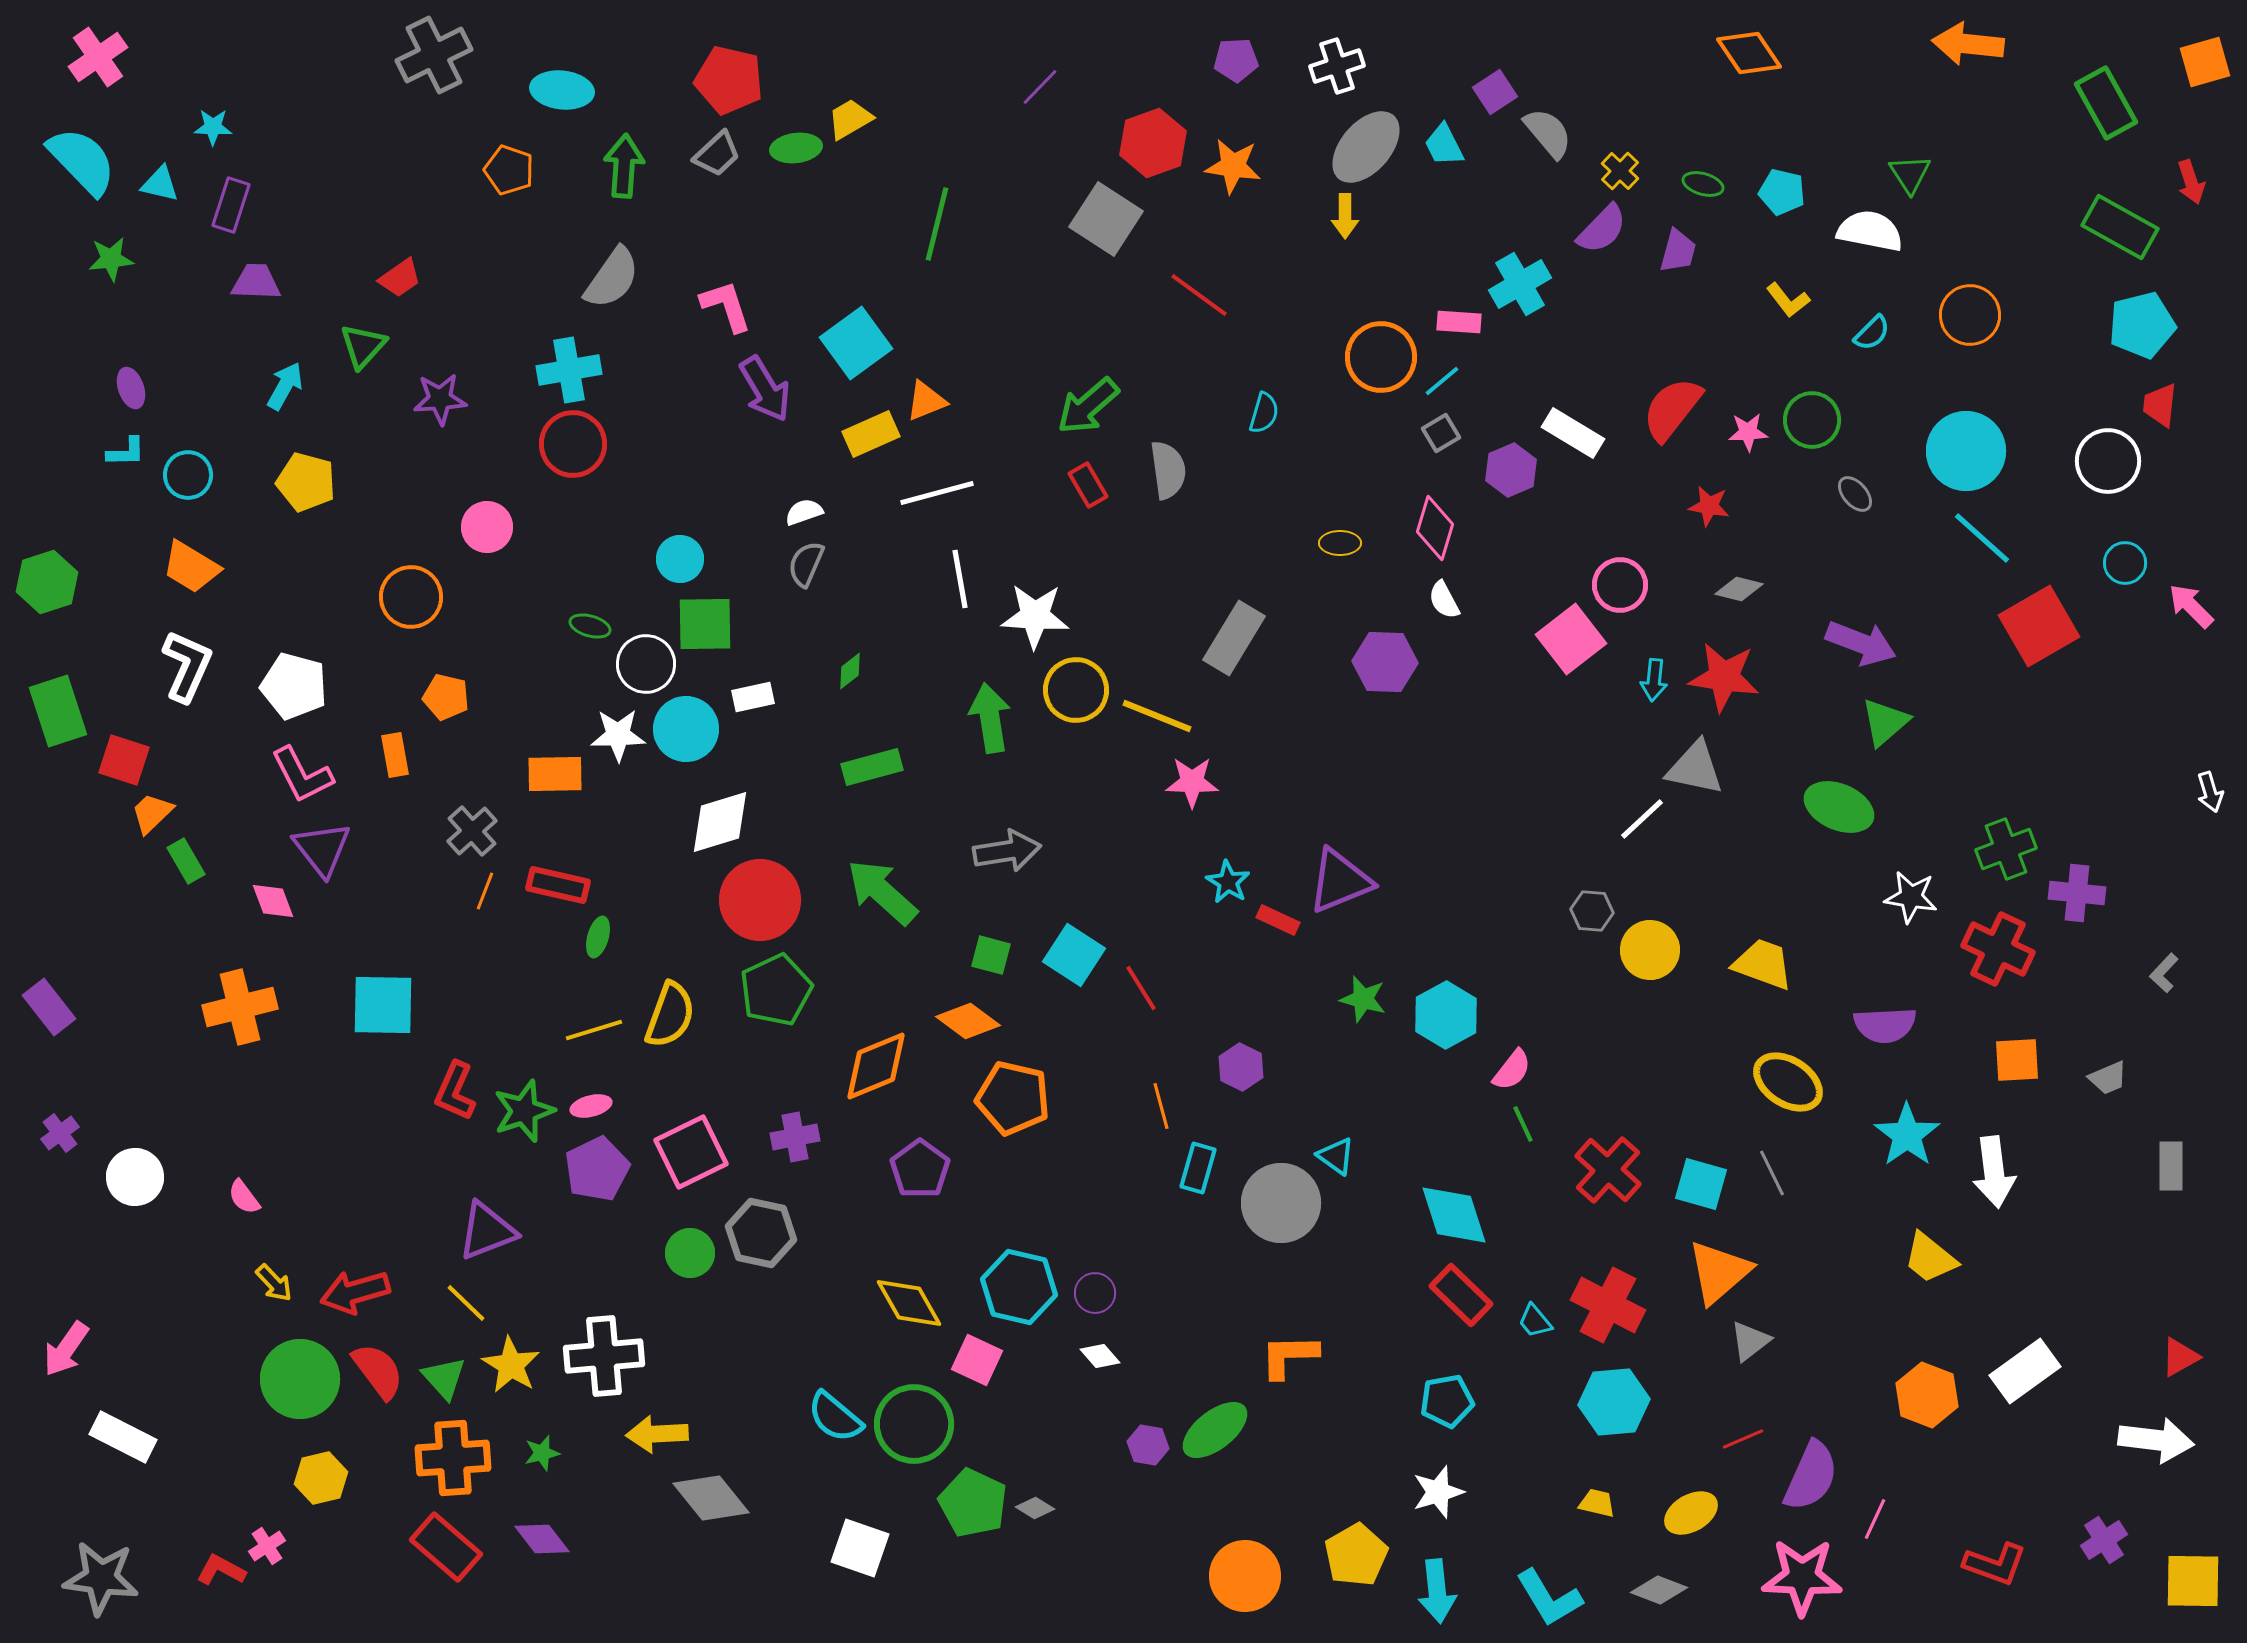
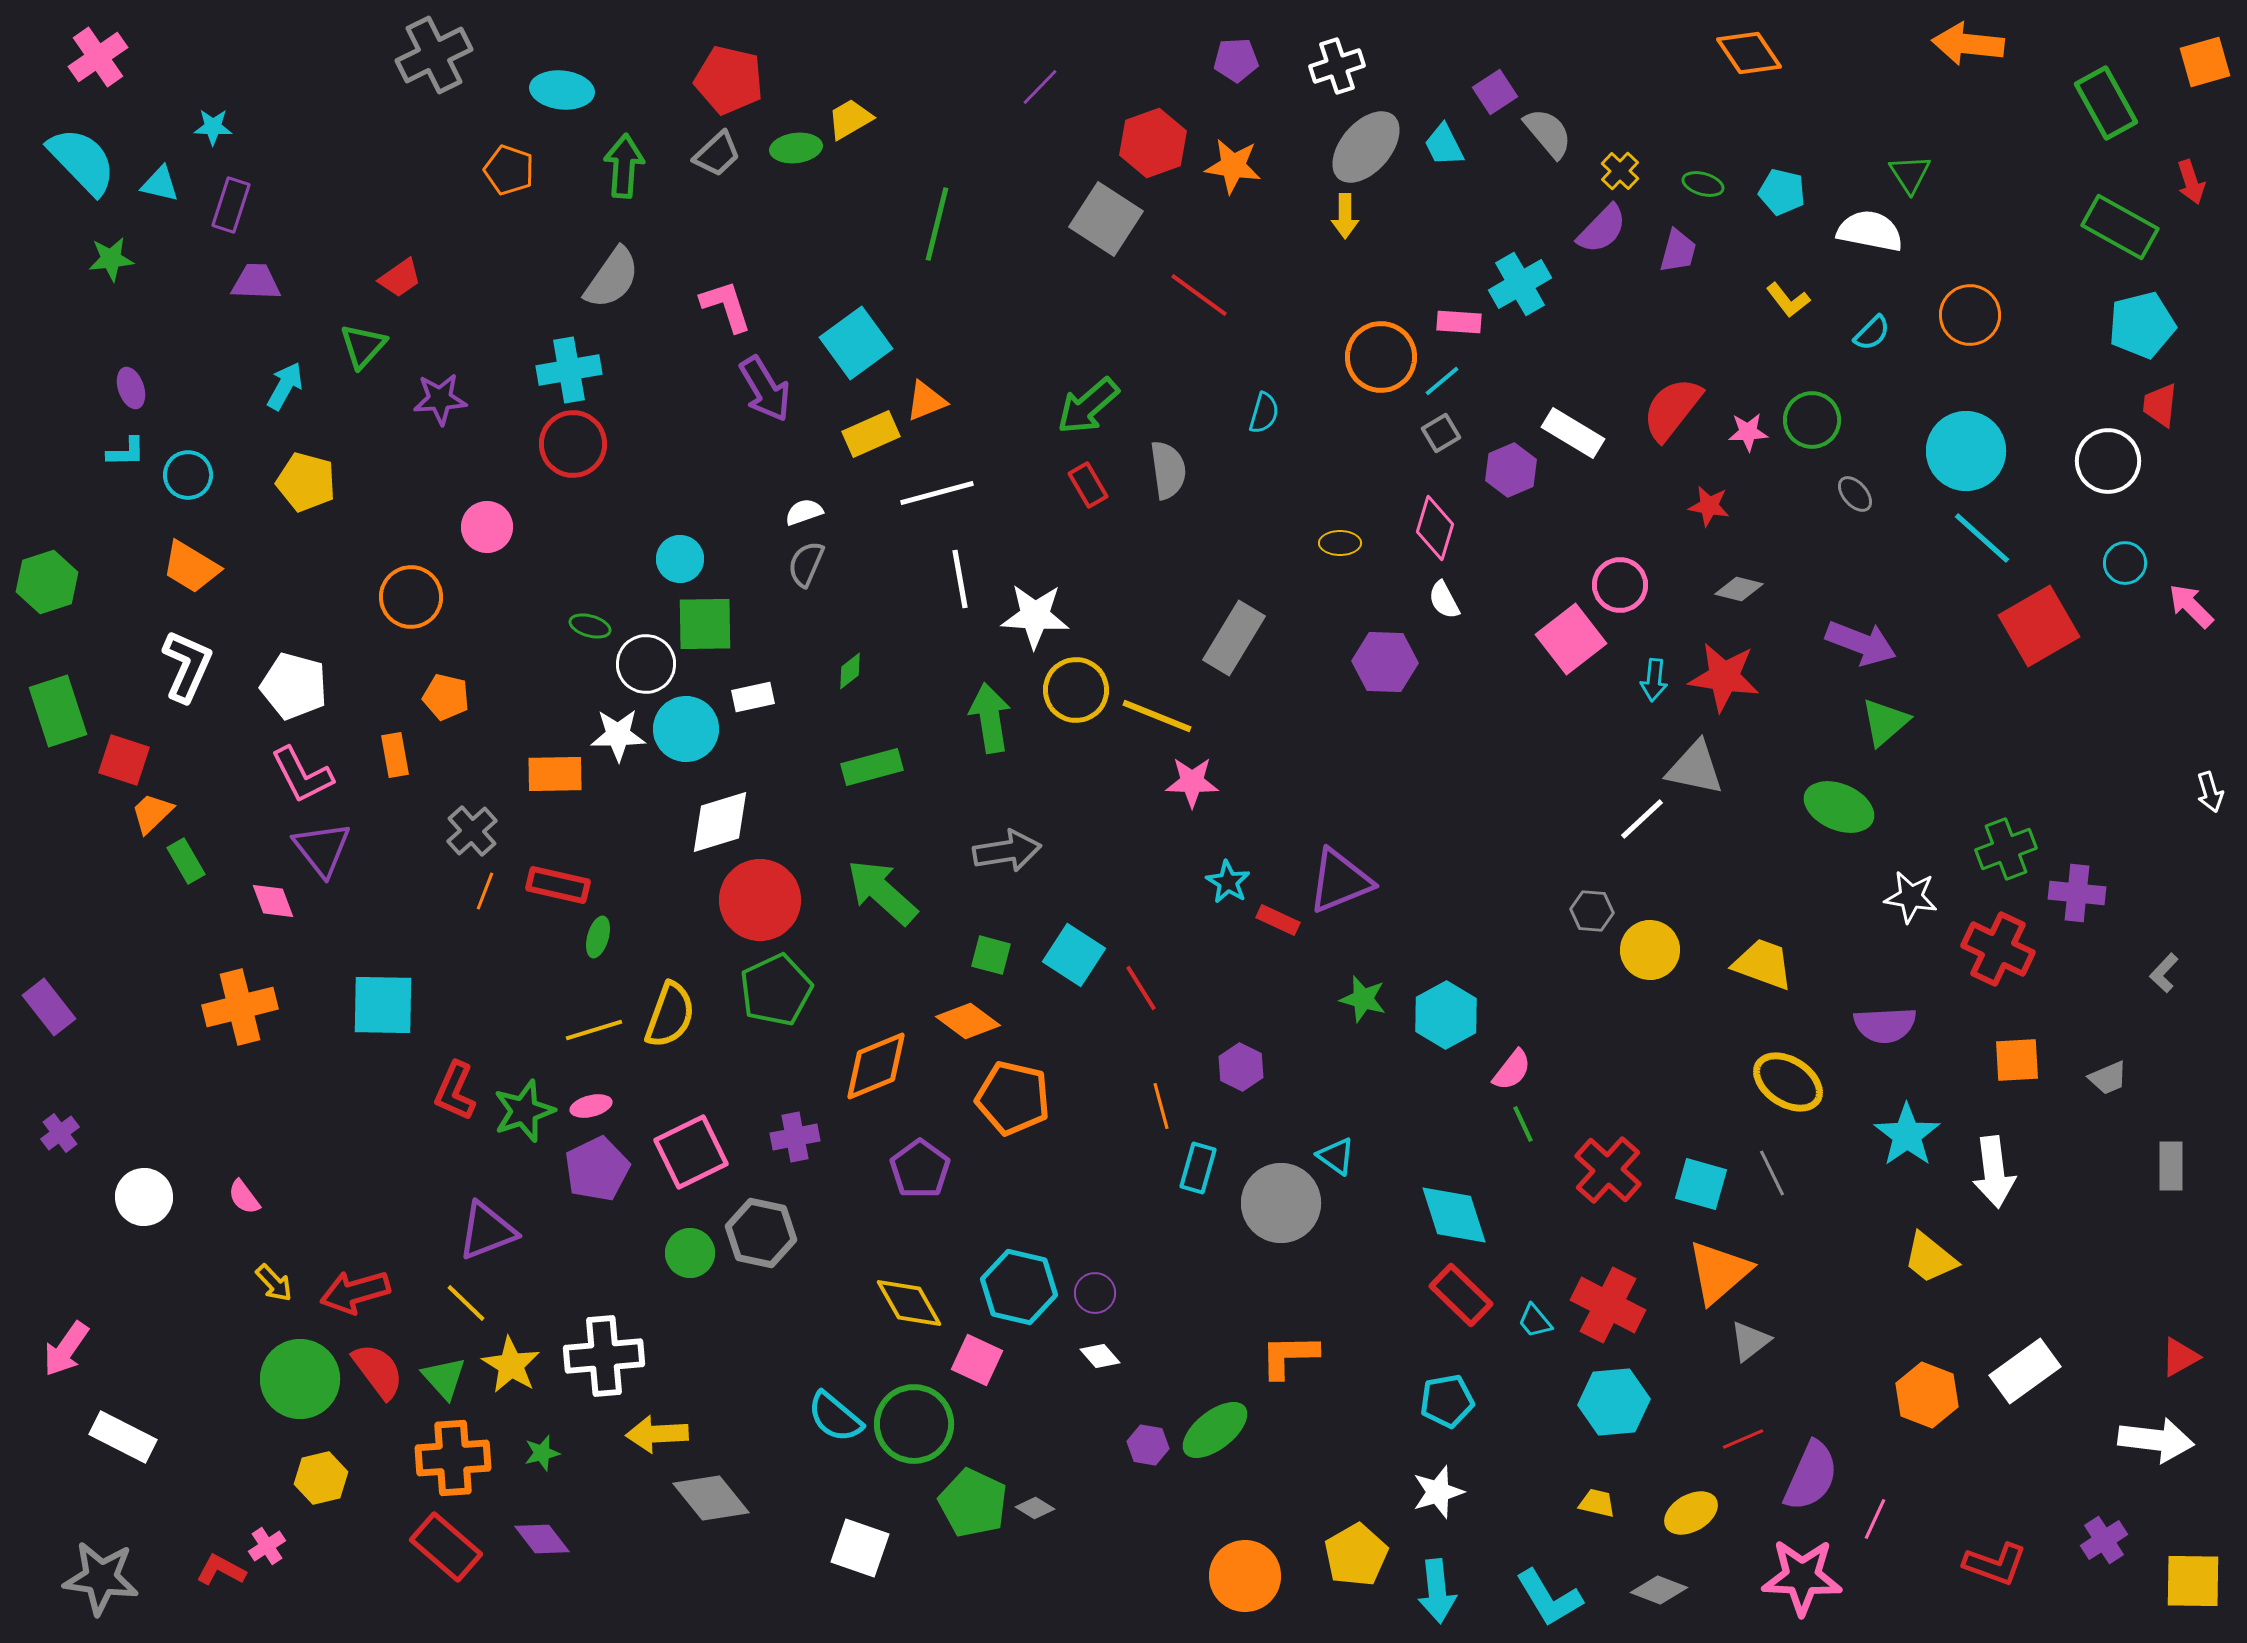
white circle at (135, 1177): moved 9 px right, 20 px down
